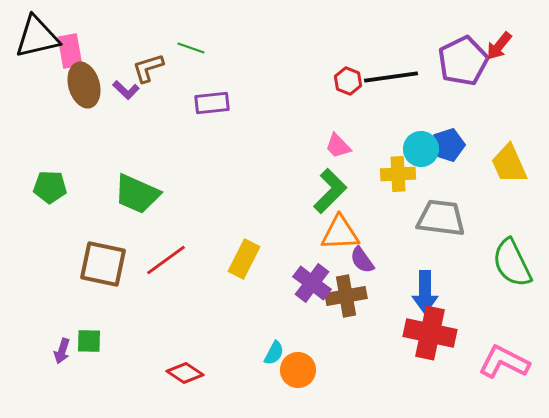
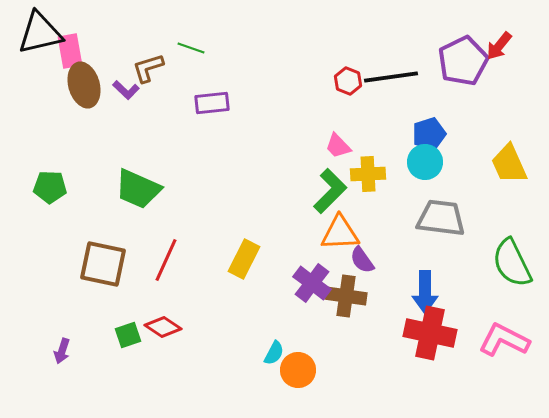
black triangle: moved 3 px right, 4 px up
blue pentagon: moved 19 px left, 11 px up
cyan circle: moved 4 px right, 13 px down
yellow cross: moved 30 px left
green trapezoid: moved 1 px right, 5 px up
red line: rotated 30 degrees counterclockwise
brown cross: rotated 18 degrees clockwise
green square: moved 39 px right, 6 px up; rotated 20 degrees counterclockwise
pink L-shape: moved 22 px up
red diamond: moved 22 px left, 46 px up
